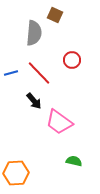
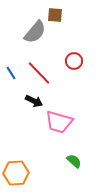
brown square: rotated 21 degrees counterclockwise
gray semicircle: moved 1 px right, 1 px up; rotated 35 degrees clockwise
red circle: moved 2 px right, 1 px down
blue line: rotated 72 degrees clockwise
black arrow: rotated 24 degrees counterclockwise
pink trapezoid: rotated 20 degrees counterclockwise
green semicircle: rotated 28 degrees clockwise
